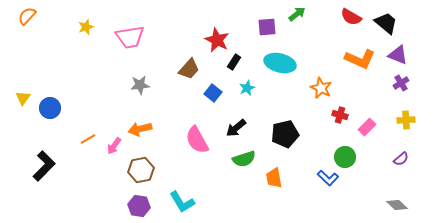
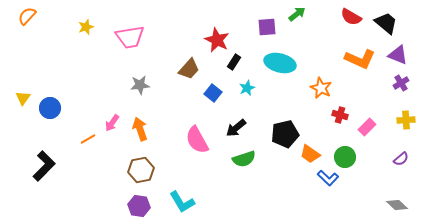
orange arrow: rotated 85 degrees clockwise
pink arrow: moved 2 px left, 23 px up
orange trapezoid: moved 36 px right, 24 px up; rotated 45 degrees counterclockwise
